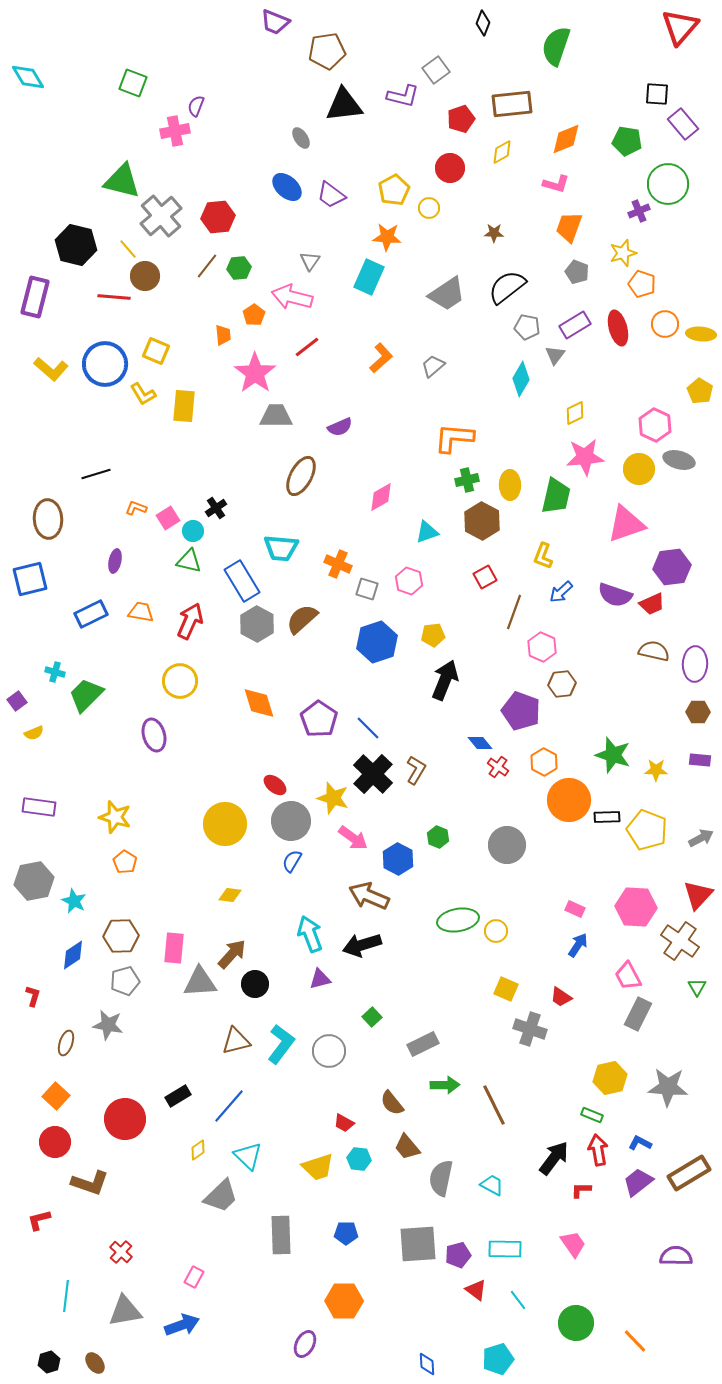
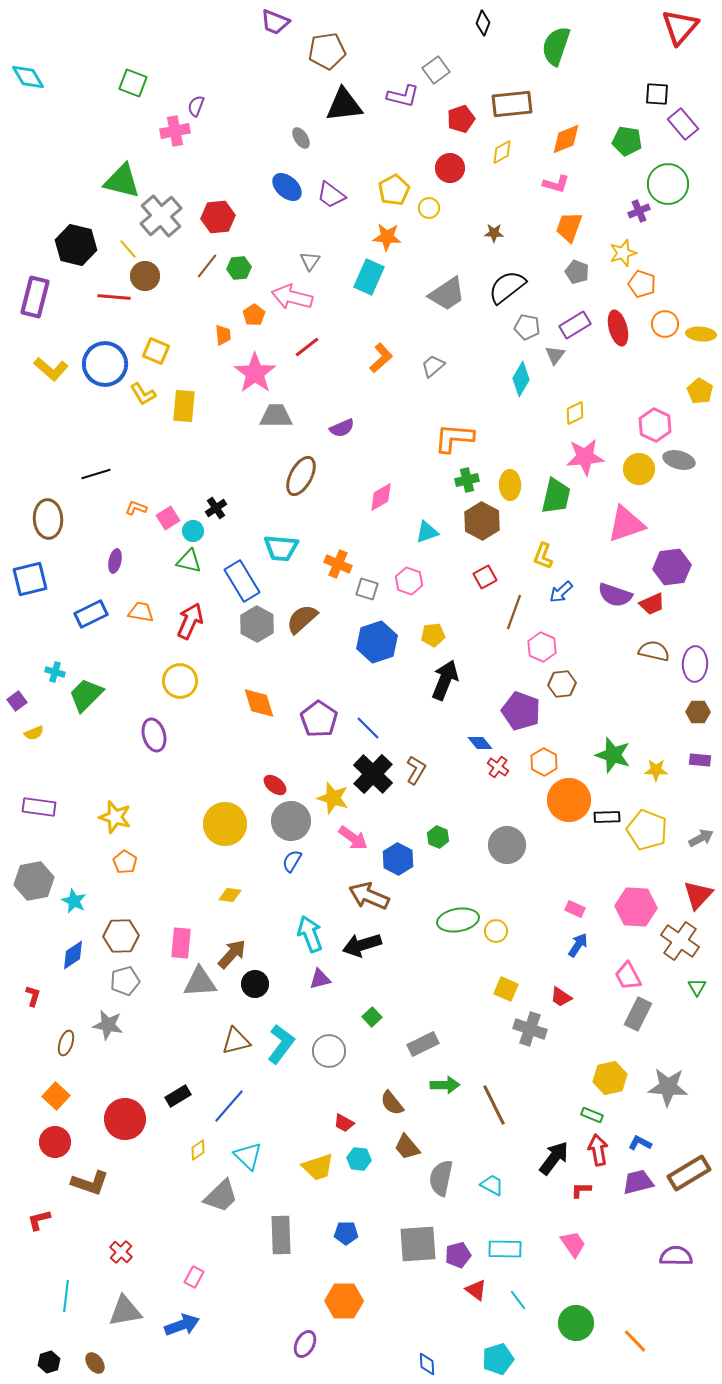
purple semicircle at (340, 427): moved 2 px right, 1 px down
pink rectangle at (174, 948): moved 7 px right, 5 px up
purple trapezoid at (638, 1182): rotated 24 degrees clockwise
